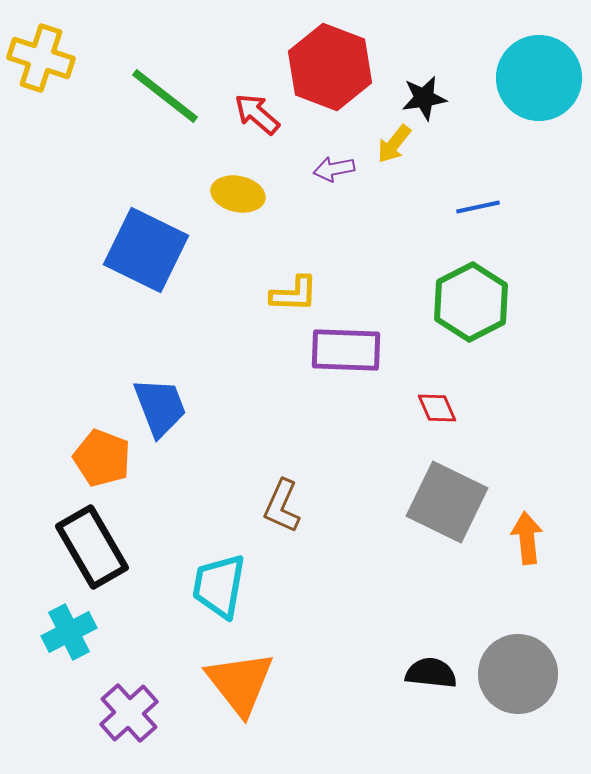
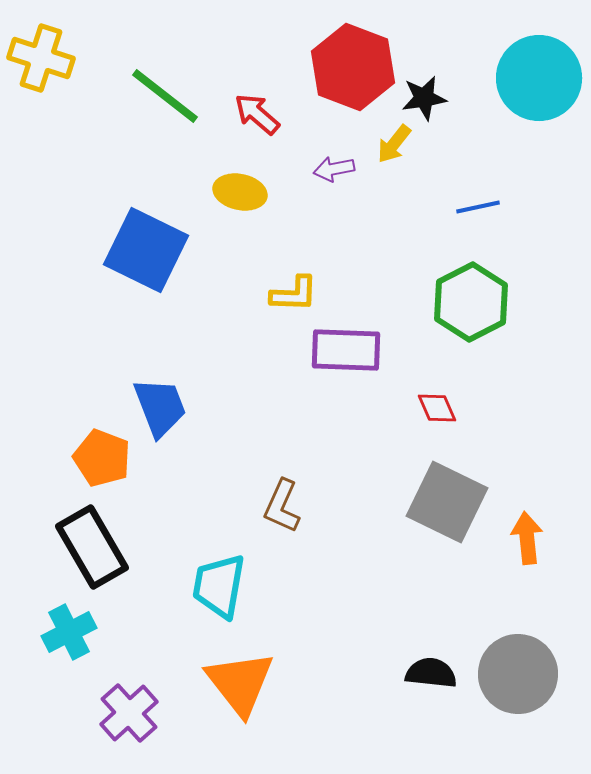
red hexagon: moved 23 px right
yellow ellipse: moved 2 px right, 2 px up
